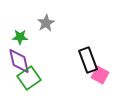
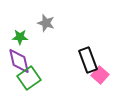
gray star: rotated 24 degrees counterclockwise
pink square: rotated 12 degrees clockwise
